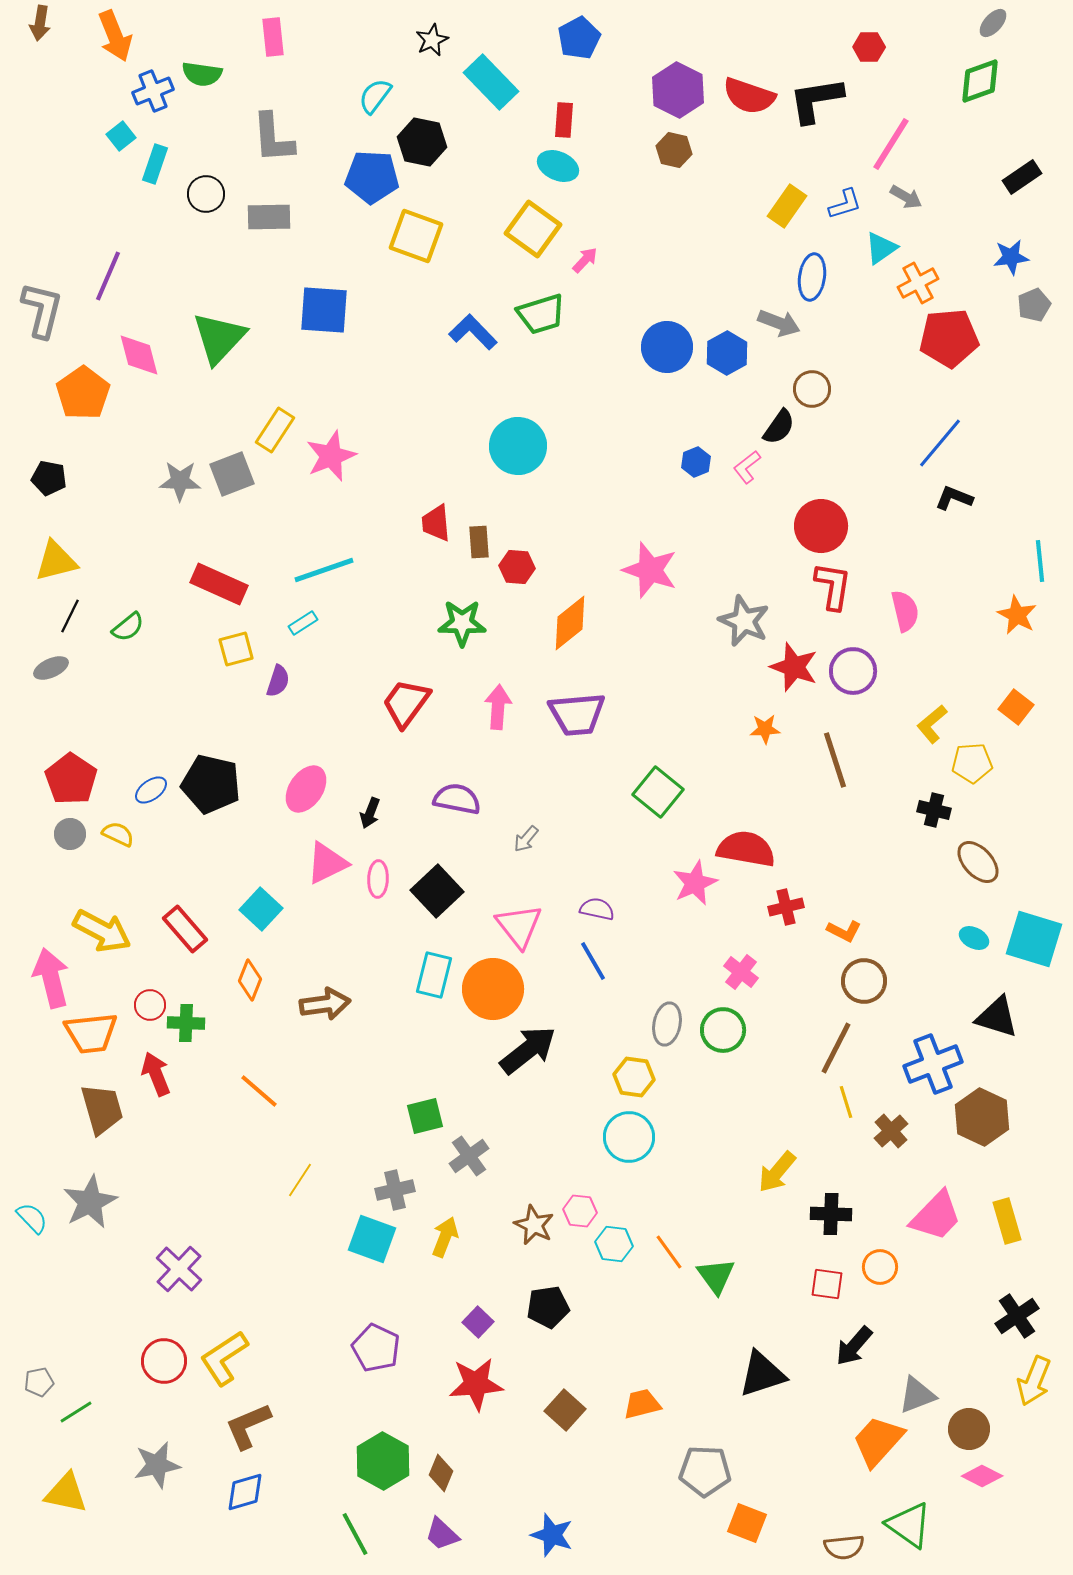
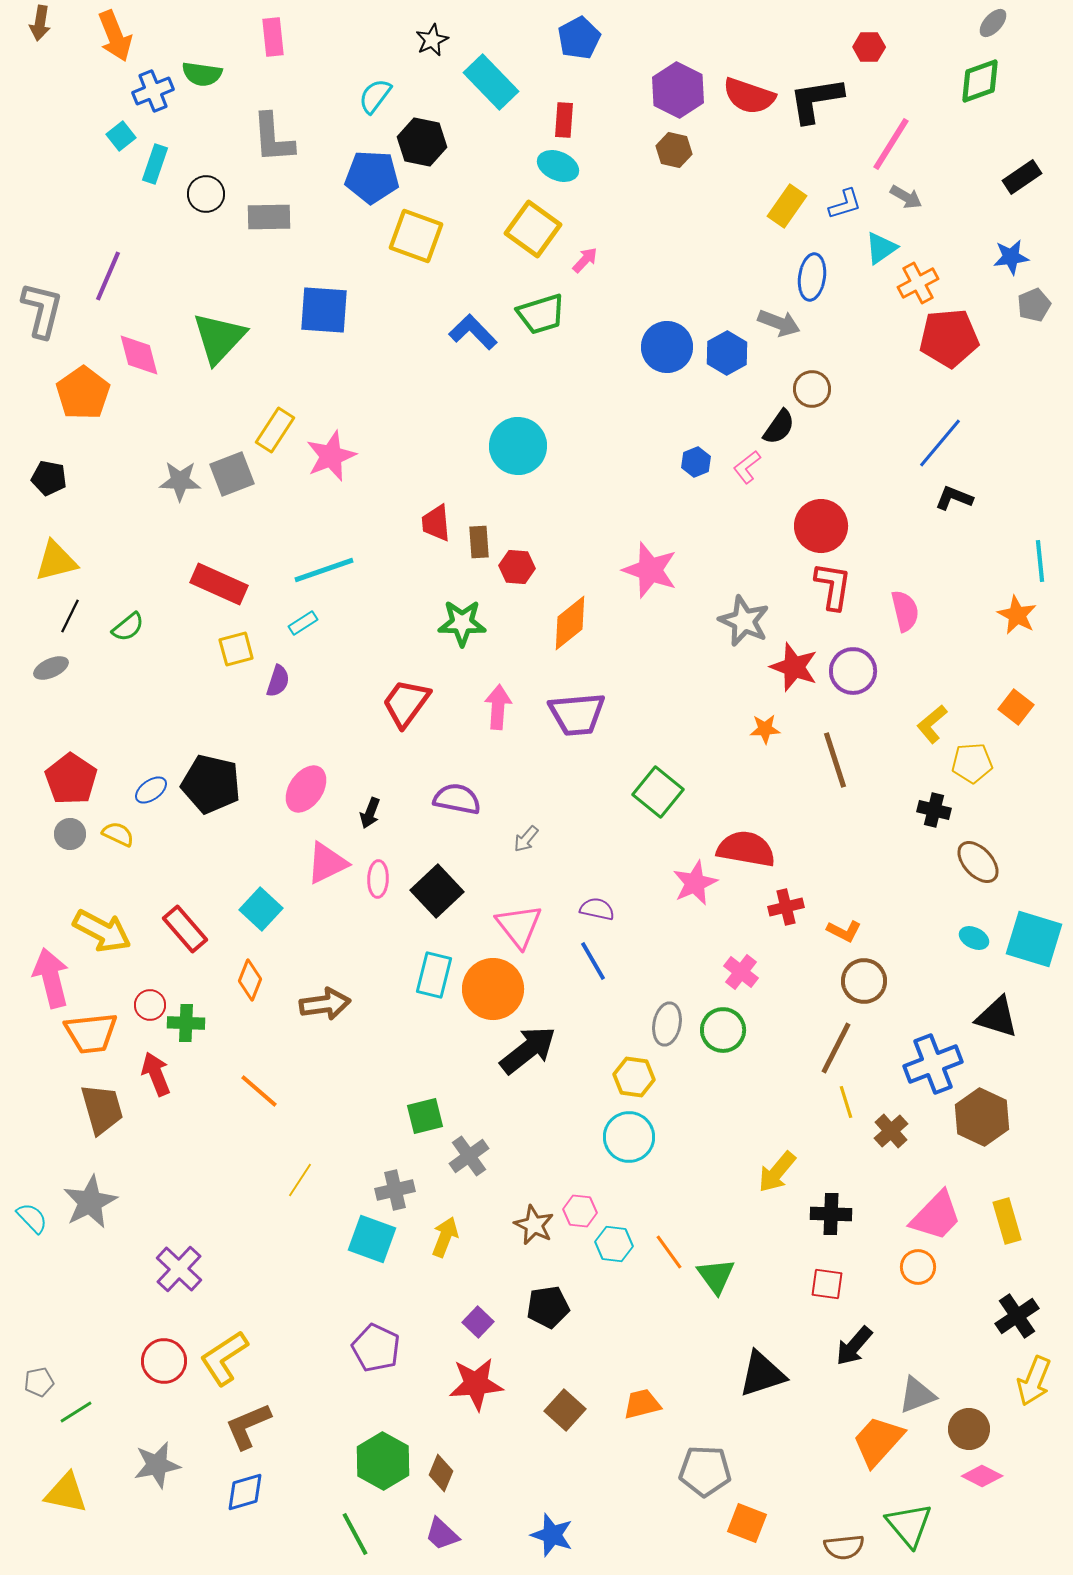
orange circle at (880, 1267): moved 38 px right
green triangle at (909, 1525): rotated 15 degrees clockwise
